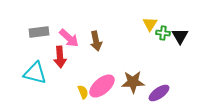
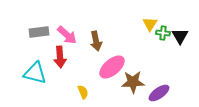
pink arrow: moved 2 px left, 3 px up
pink ellipse: moved 10 px right, 19 px up
